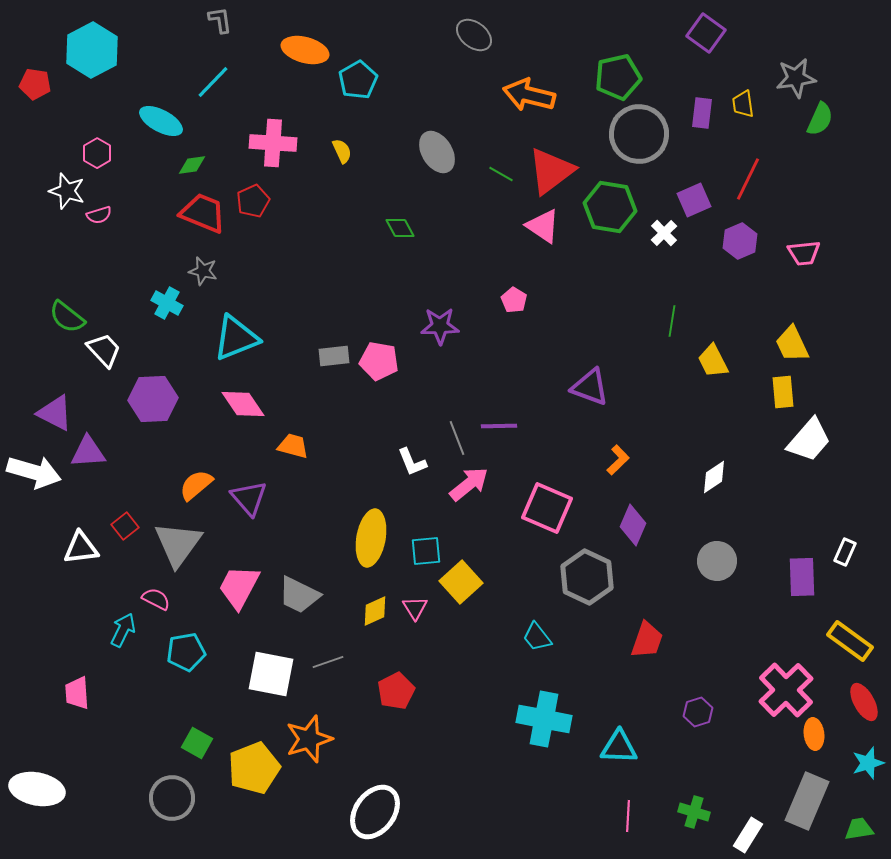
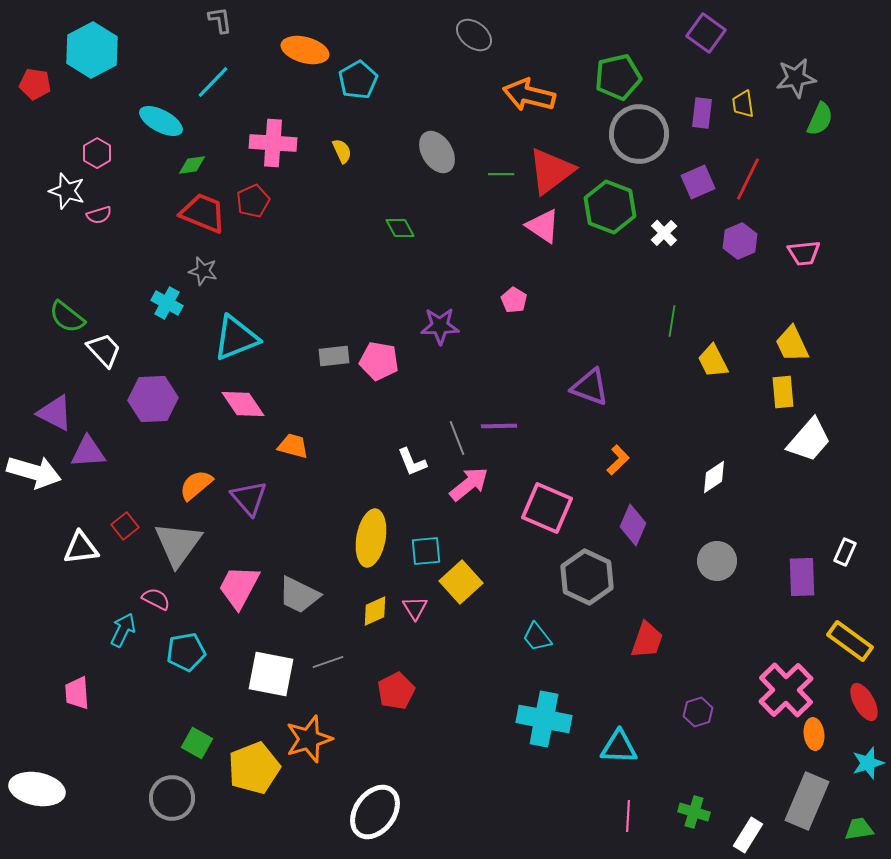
green line at (501, 174): rotated 30 degrees counterclockwise
purple square at (694, 200): moved 4 px right, 18 px up
green hexagon at (610, 207): rotated 12 degrees clockwise
